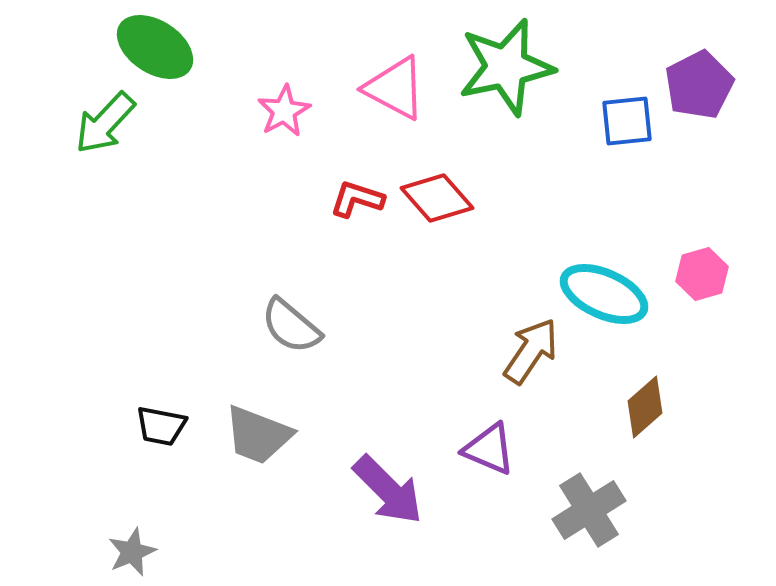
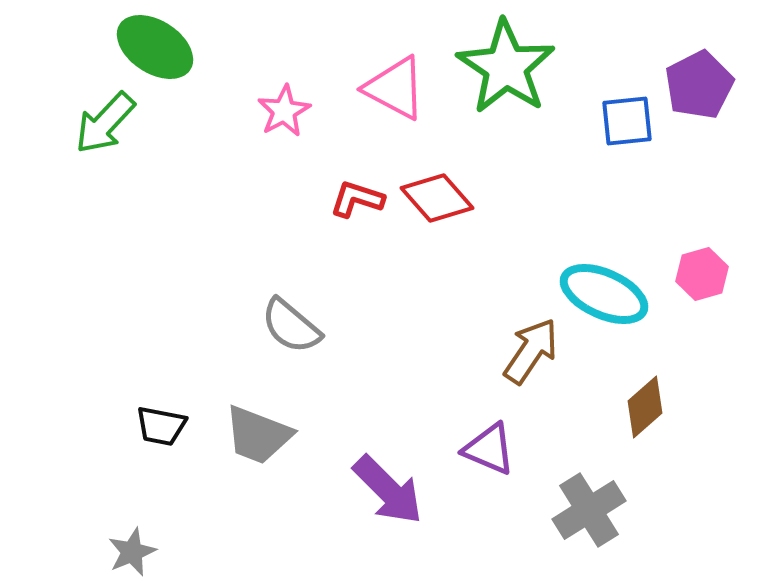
green star: rotated 26 degrees counterclockwise
